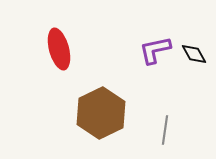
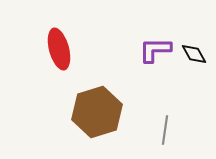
purple L-shape: rotated 12 degrees clockwise
brown hexagon: moved 4 px left, 1 px up; rotated 9 degrees clockwise
